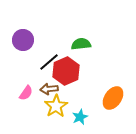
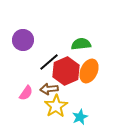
orange ellipse: moved 24 px left, 27 px up; rotated 10 degrees counterclockwise
